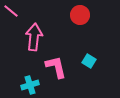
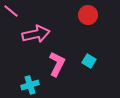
red circle: moved 8 px right
pink arrow: moved 2 px right, 3 px up; rotated 72 degrees clockwise
pink L-shape: moved 1 px right, 3 px up; rotated 40 degrees clockwise
